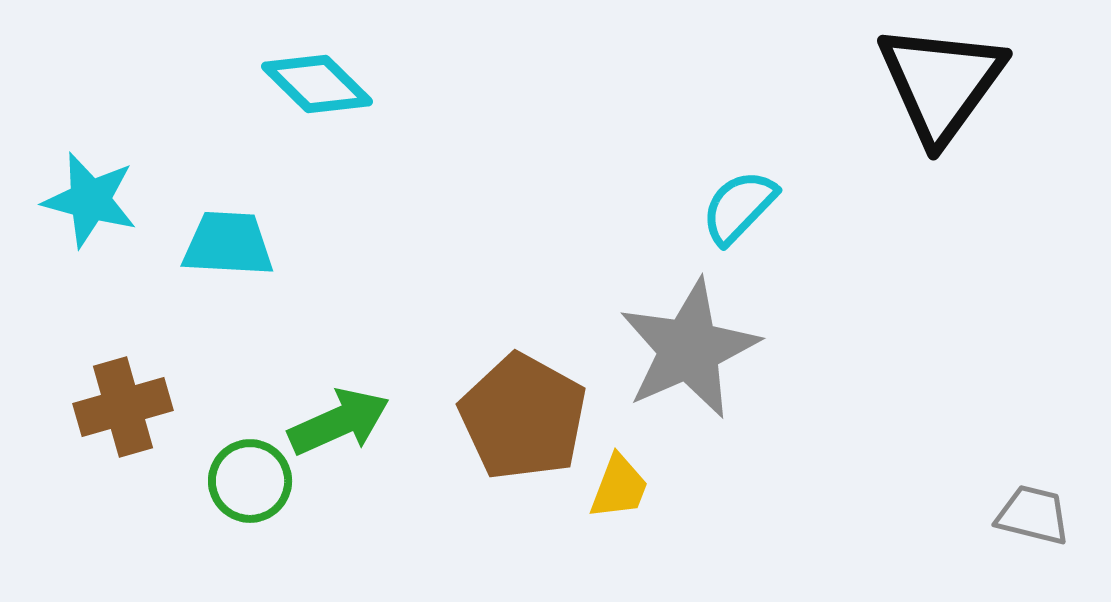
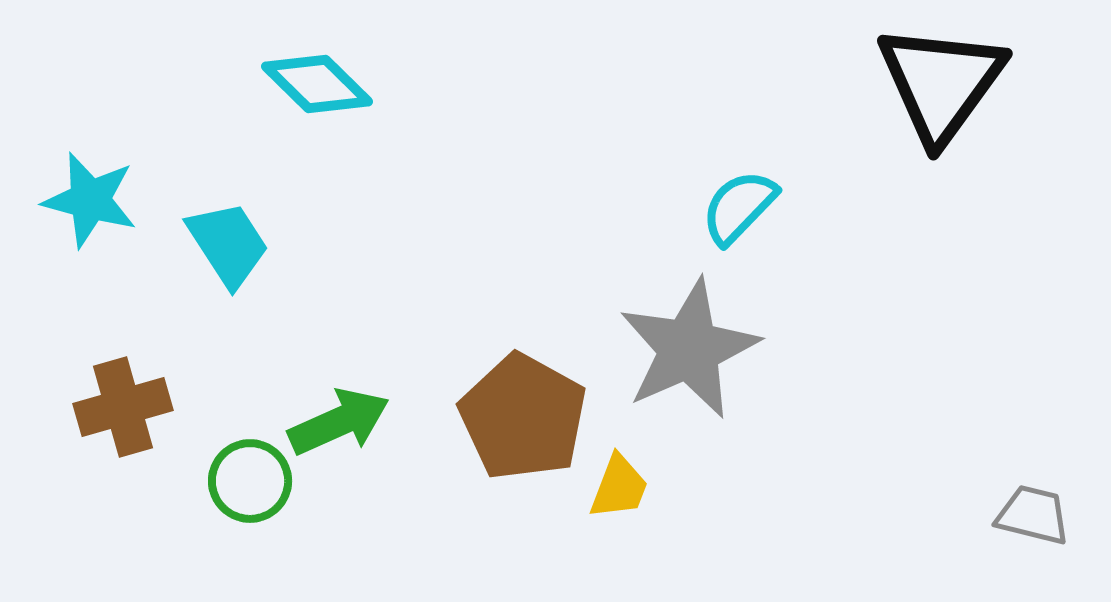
cyan trapezoid: rotated 54 degrees clockwise
